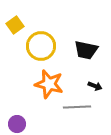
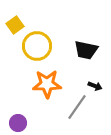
yellow circle: moved 4 px left
orange star: moved 2 px left; rotated 16 degrees counterclockwise
gray line: rotated 52 degrees counterclockwise
purple circle: moved 1 px right, 1 px up
